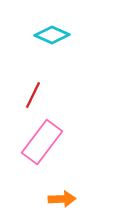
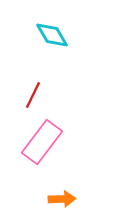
cyan diamond: rotated 36 degrees clockwise
